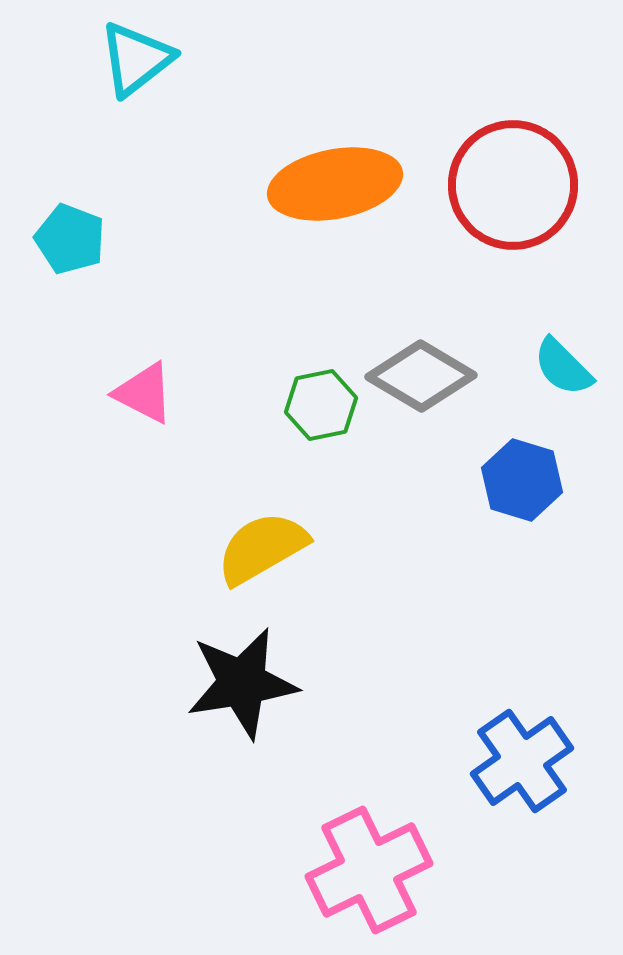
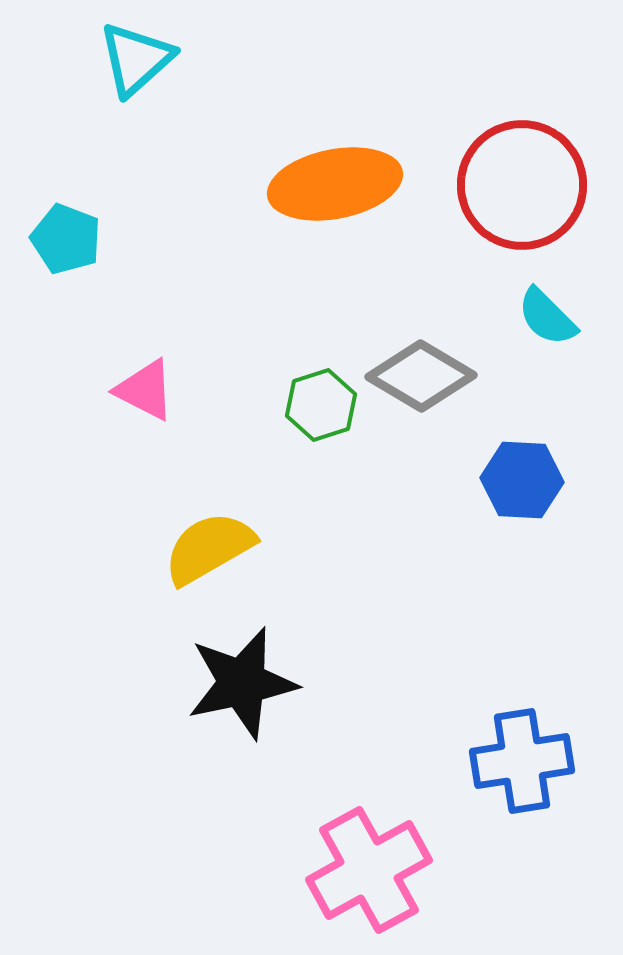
cyan triangle: rotated 4 degrees counterclockwise
red circle: moved 9 px right
cyan pentagon: moved 4 px left
cyan semicircle: moved 16 px left, 50 px up
pink triangle: moved 1 px right, 3 px up
green hexagon: rotated 6 degrees counterclockwise
blue hexagon: rotated 14 degrees counterclockwise
yellow semicircle: moved 53 px left
black star: rotated 3 degrees counterclockwise
blue cross: rotated 26 degrees clockwise
pink cross: rotated 3 degrees counterclockwise
